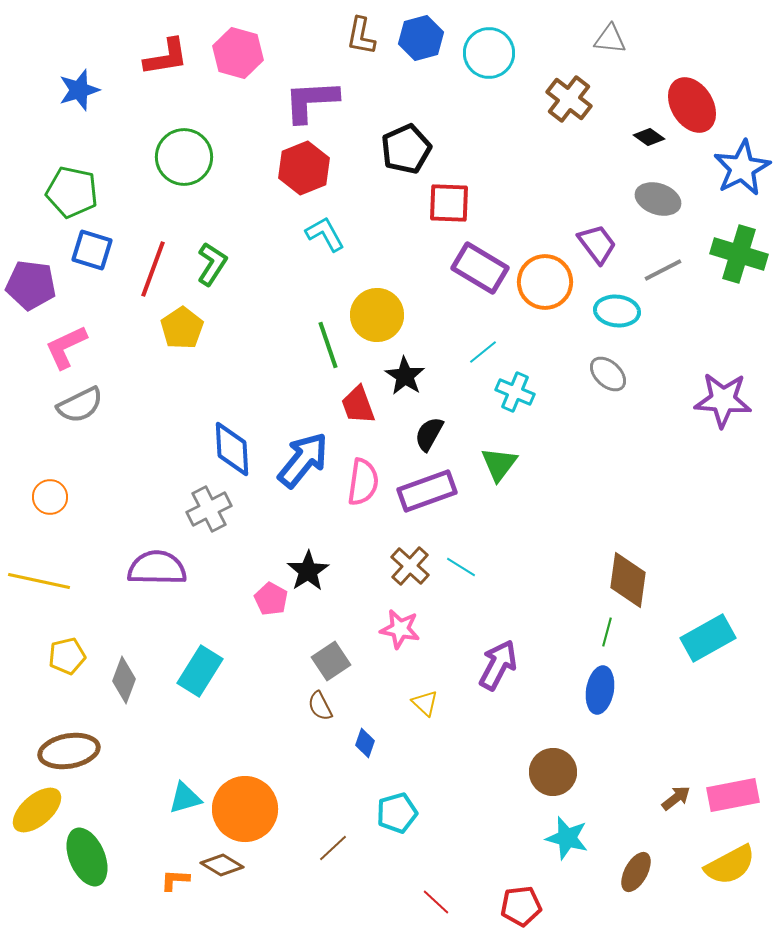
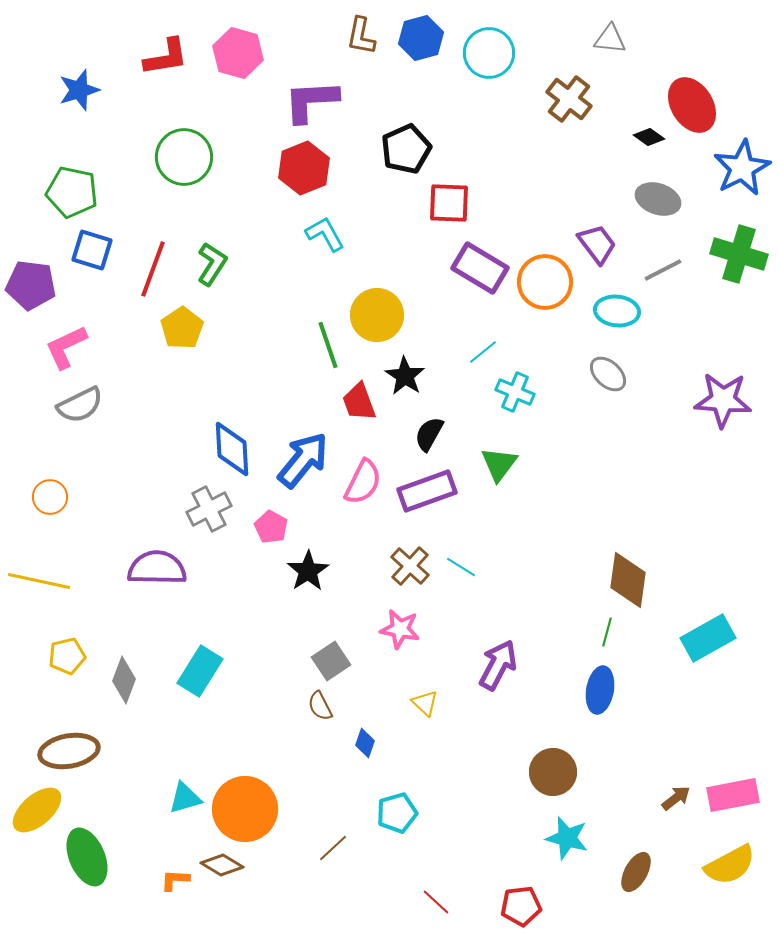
red trapezoid at (358, 405): moved 1 px right, 3 px up
pink semicircle at (363, 482): rotated 18 degrees clockwise
pink pentagon at (271, 599): moved 72 px up
